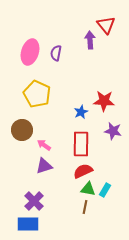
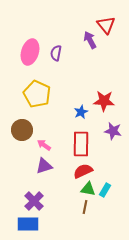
purple arrow: rotated 24 degrees counterclockwise
